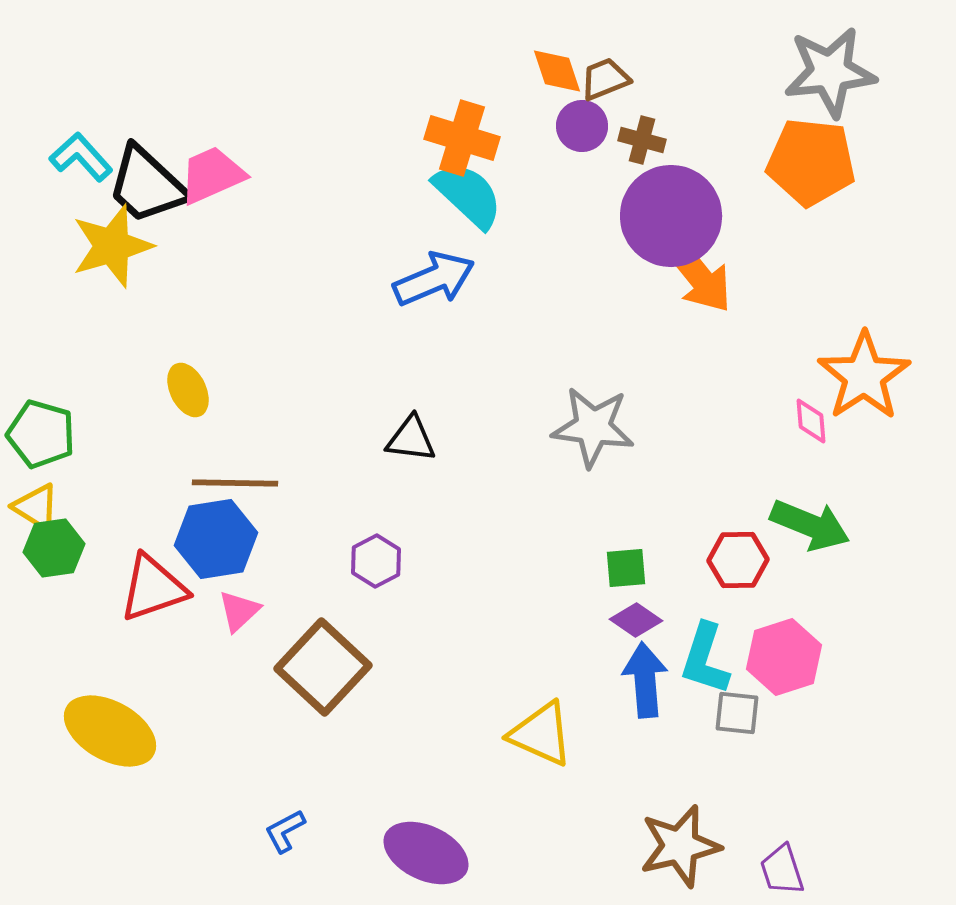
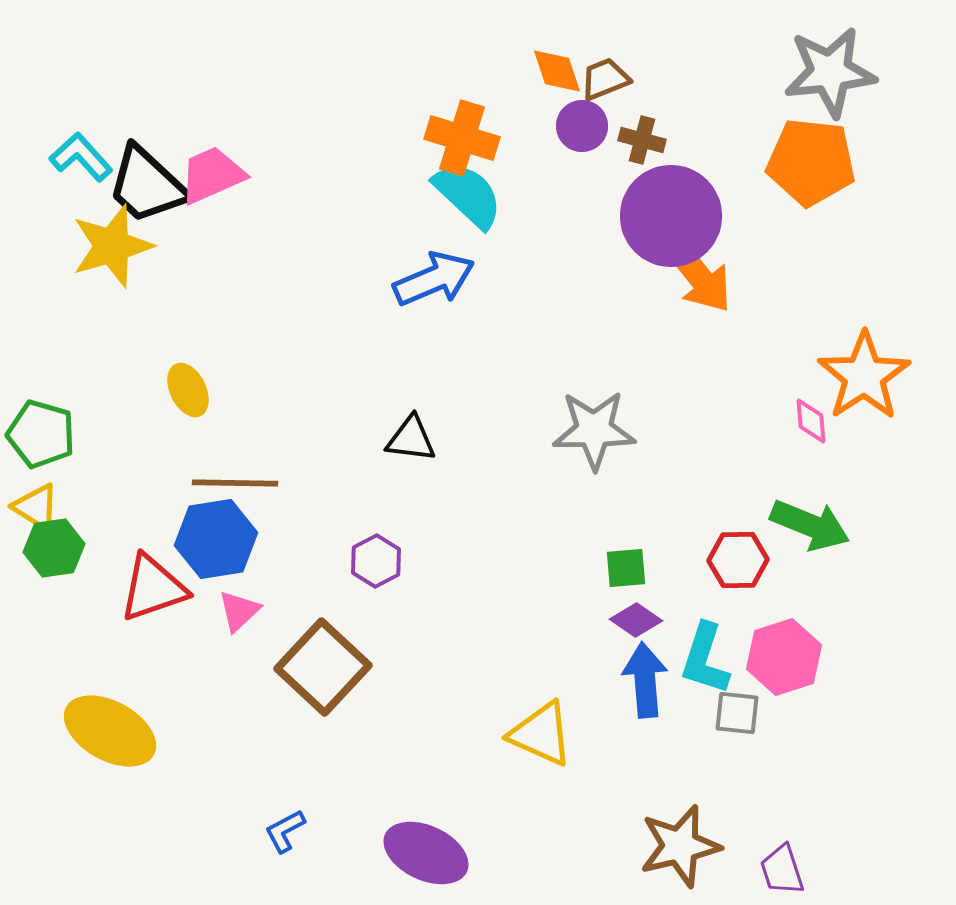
gray star at (593, 427): moved 1 px right, 3 px down; rotated 8 degrees counterclockwise
